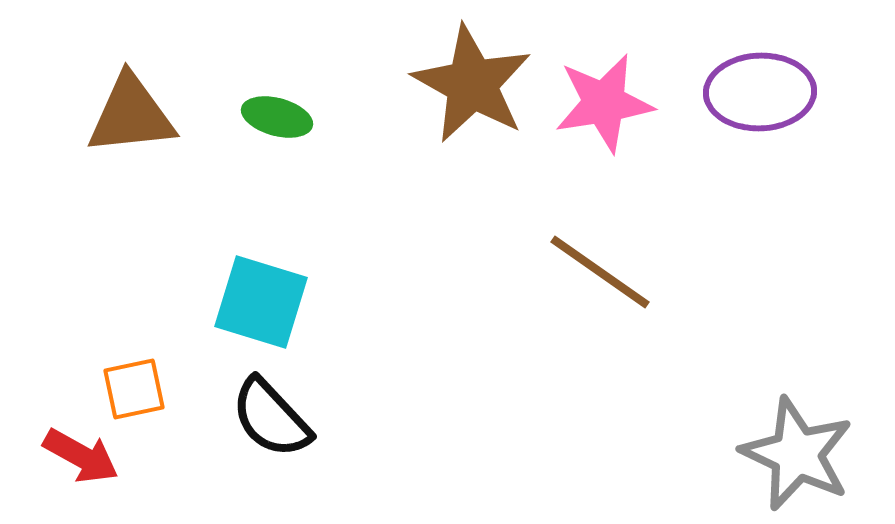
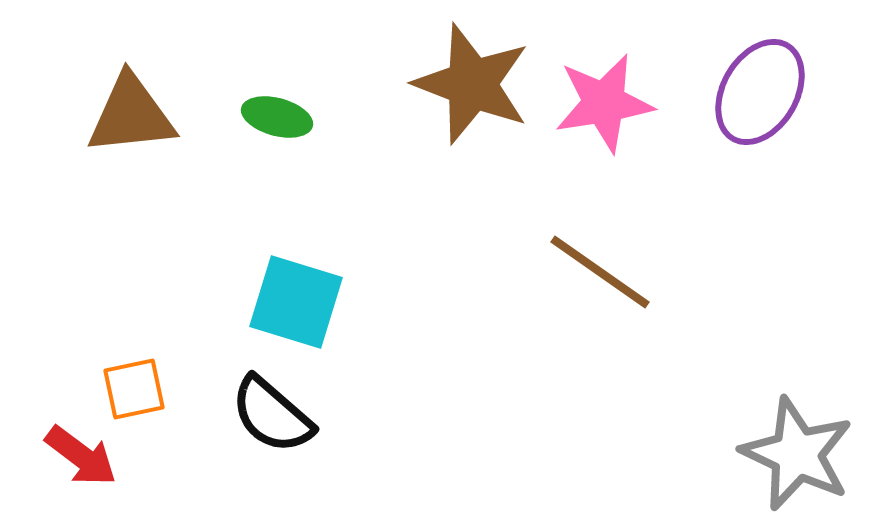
brown star: rotated 8 degrees counterclockwise
purple ellipse: rotated 58 degrees counterclockwise
cyan square: moved 35 px right
black semicircle: moved 1 px right, 3 px up; rotated 6 degrees counterclockwise
red arrow: rotated 8 degrees clockwise
